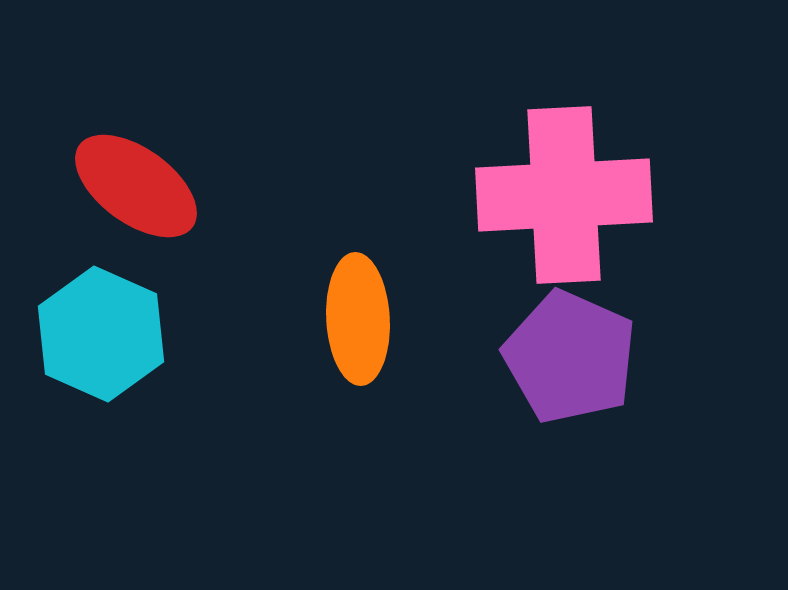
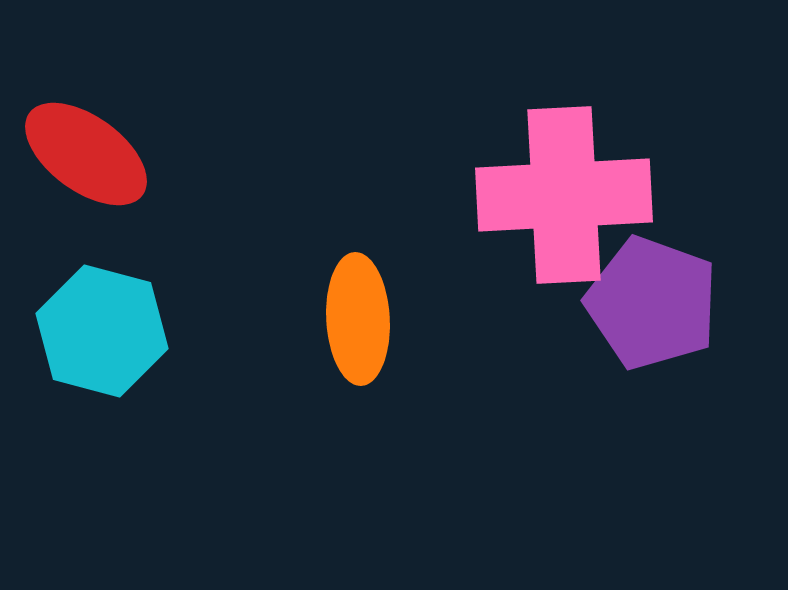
red ellipse: moved 50 px left, 32 px up
cyan hexagon: moved 1 px right, 3 px up; rotated 9 degrees counterclockwise
purple pentagon: moved 82 px right, 54 px up; rotated 4 degrees counterclockwise
